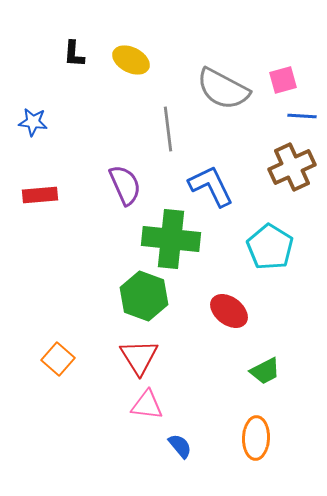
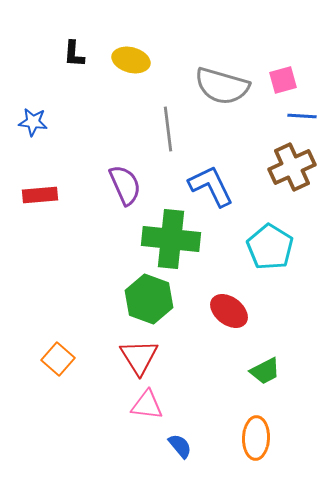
yellow ellipse: rotated 12 degrees counterclockwise
gray semicircle: moved 1 px left, 3 px up; rotated 12 degrees counterclockwise
green hexagon: moved 5 px right, 3 px down
